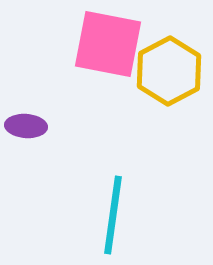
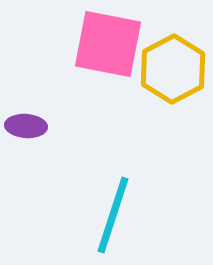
yellow hexagon: moved 4 px right, 2 px up
cyan line: rotated 10 degrees clockwise
